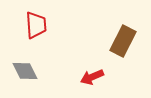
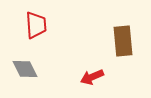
brown rectangle: rotated 32 degrees counterclockwise
gray diamond: moved 2 px up
